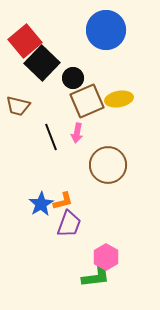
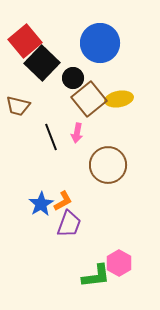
blue circle: moved 6 px left, 13 px down
brown square: moved 2 px right, 2 px up; rotated 16 degrees counterclockwise
orange L-shape: rotated 15 degrees counterclockwise
pink hexagon: moved 13 px right, 6 px down
